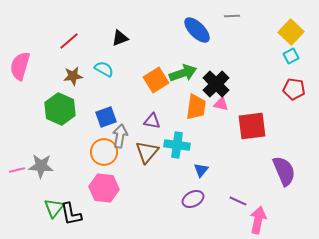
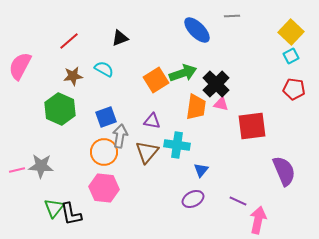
pink semicircle: rotated 12 degrees clockwise
